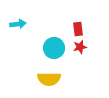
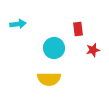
red star: moved 13 px right, 3 px down
